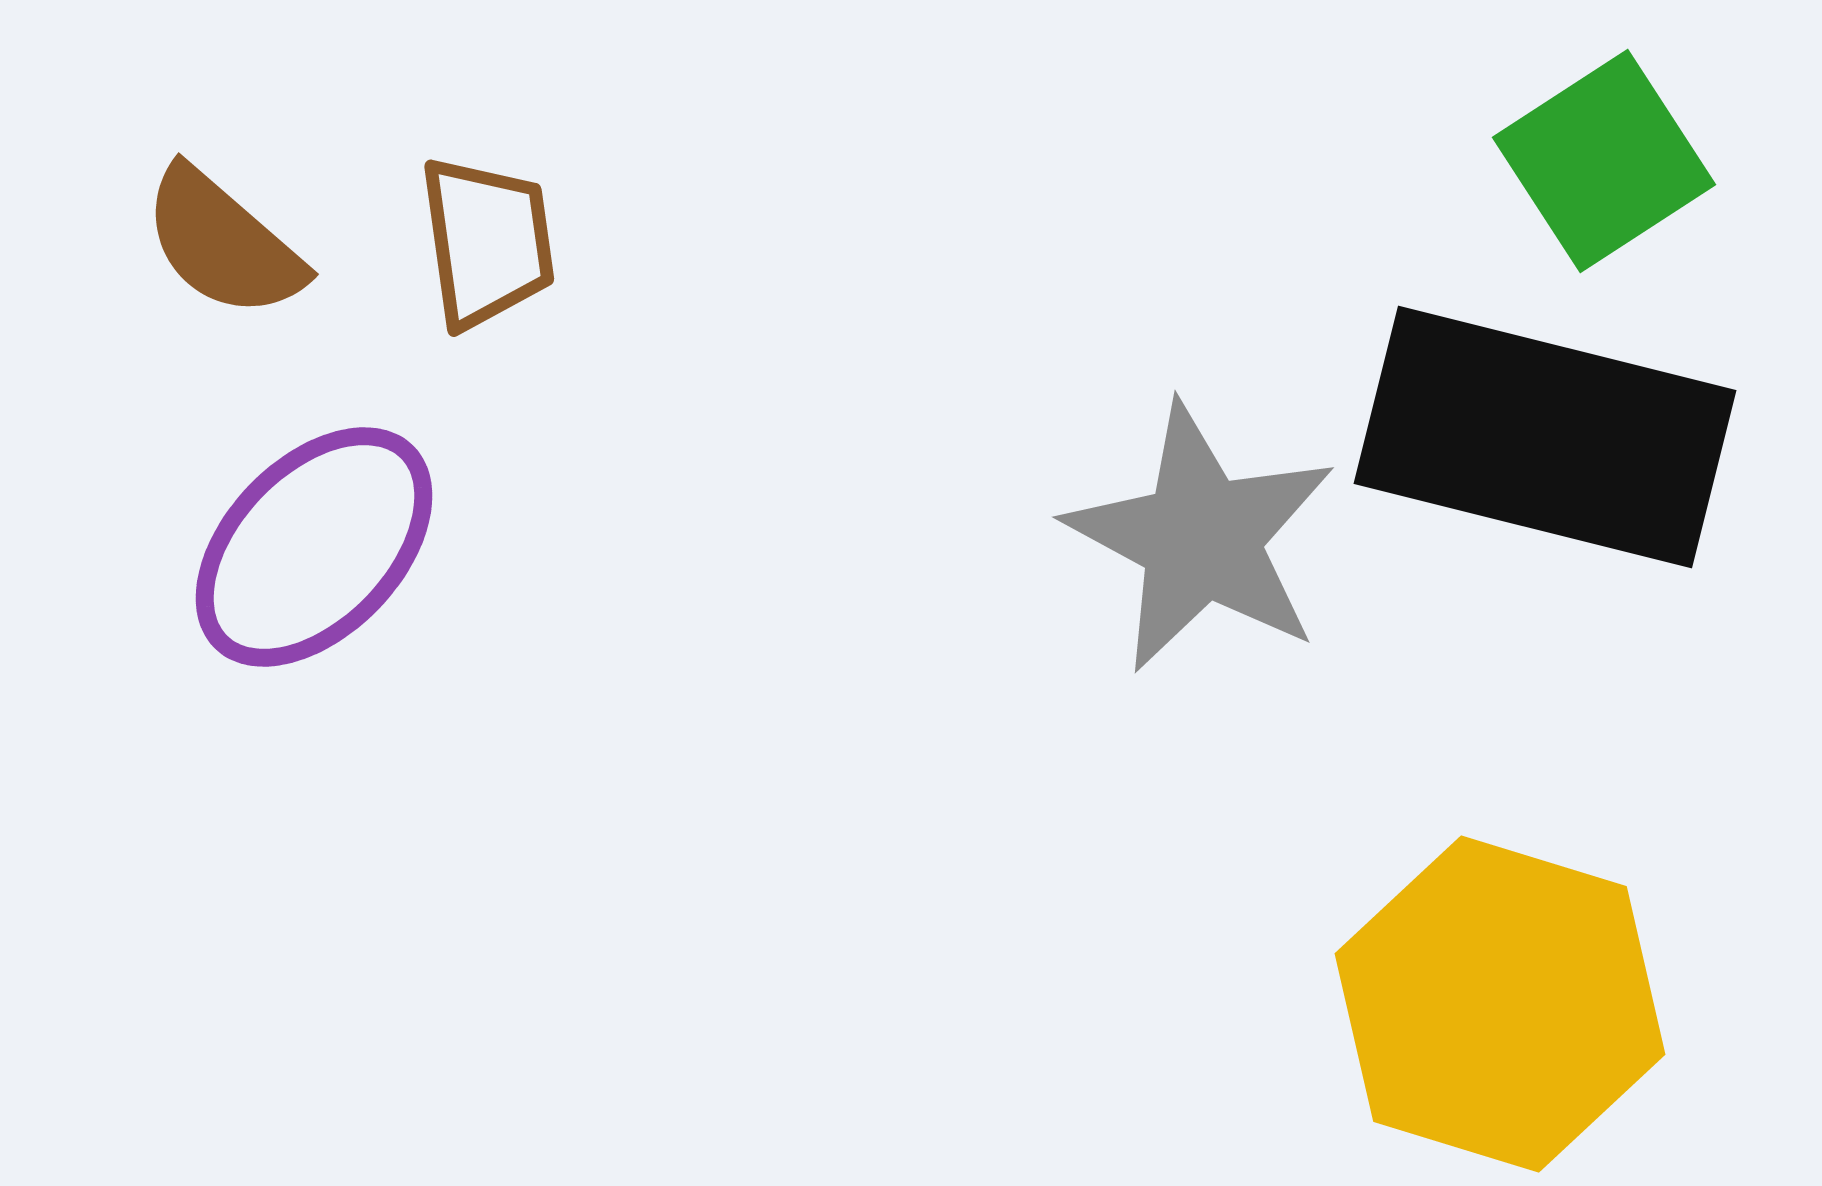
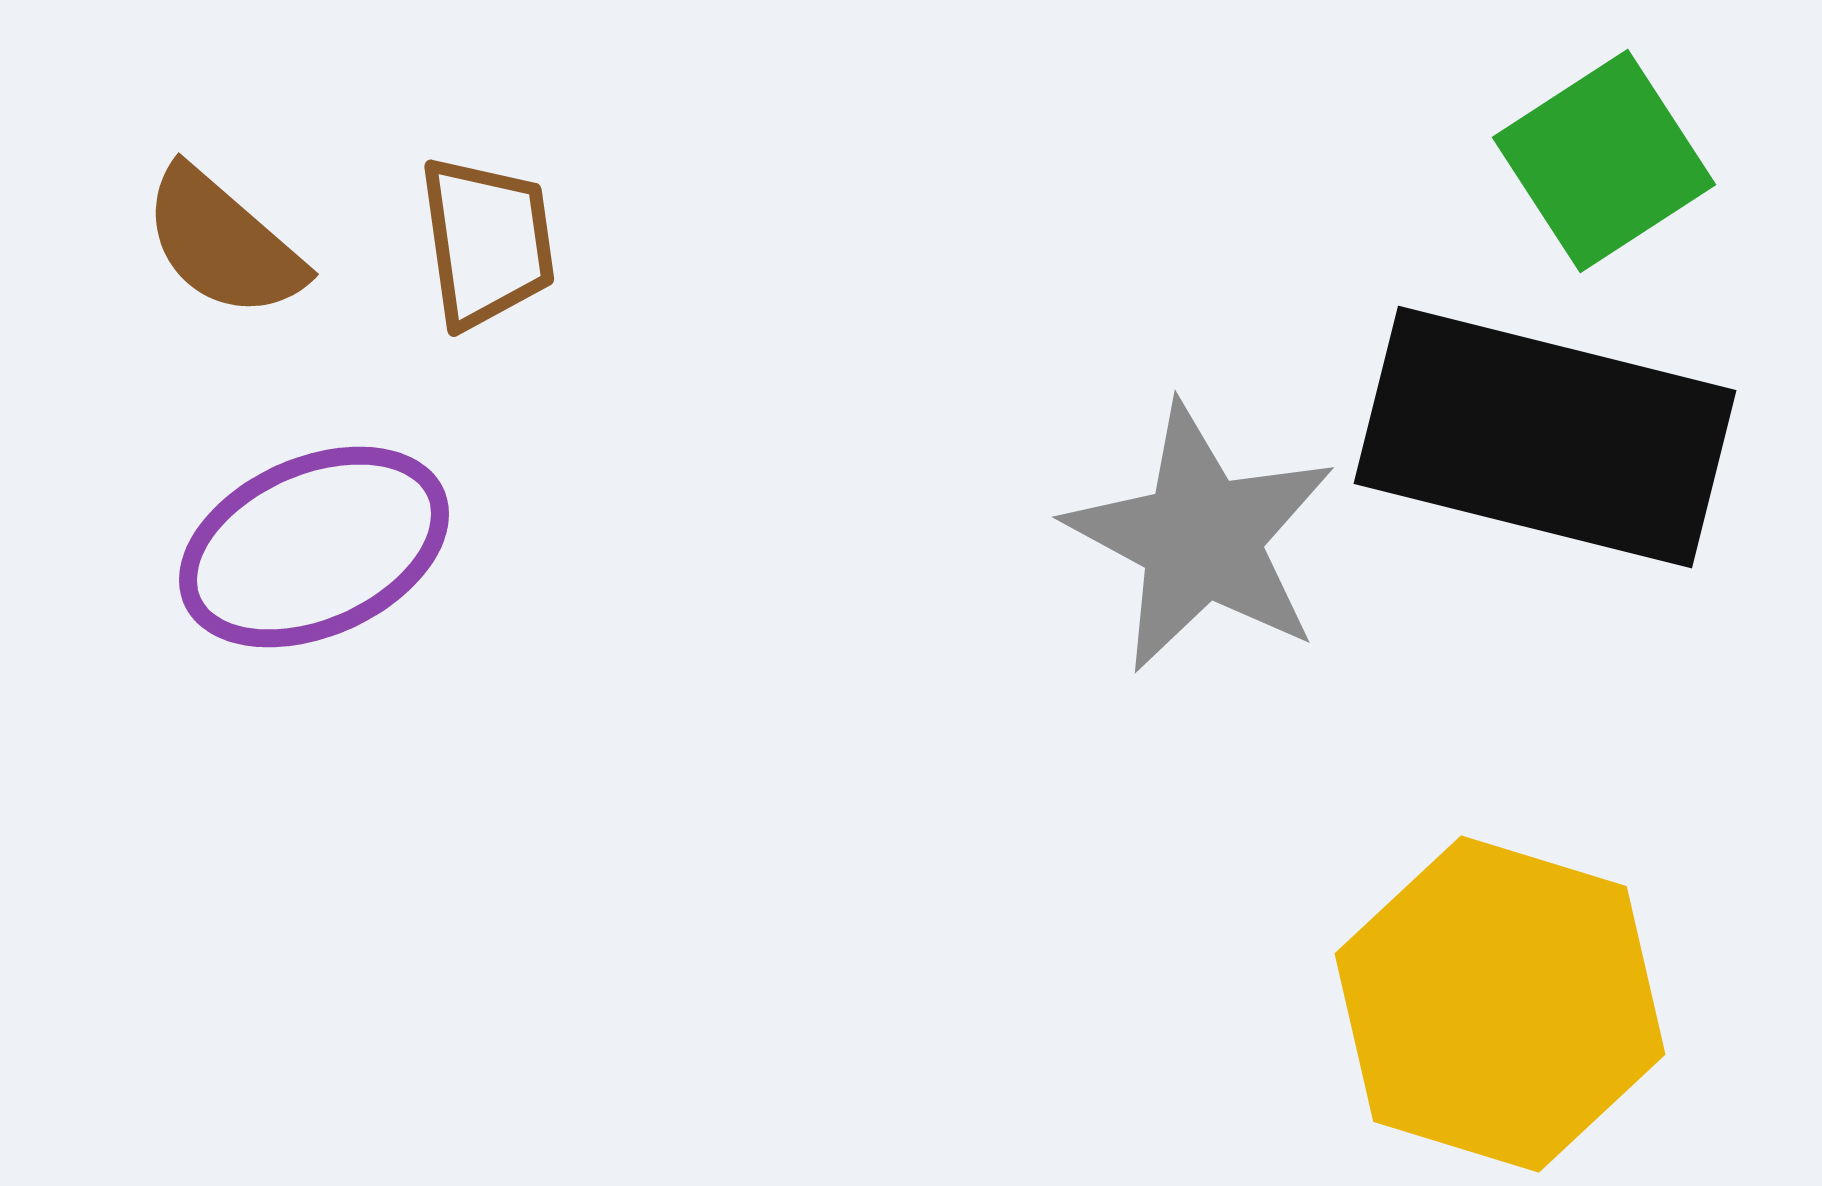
purple ellipse: rotated 22 degrees clockwise
